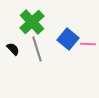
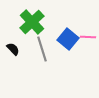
pink line: moved 7 px up
gray line: moved 5 px right
